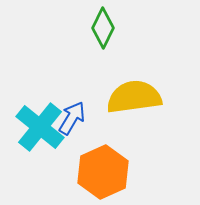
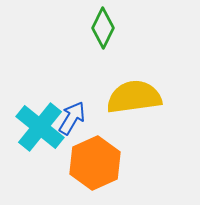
orange hexagon: moved 8 px left, 9 px up
